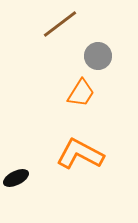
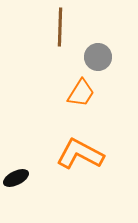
brown line: moved 3 px down; rotated 51 degrees counterclockwise
gray circle: moved 1 px down
